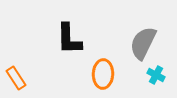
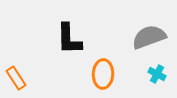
gray semicircle: moved 6 px right, 6 px up; rotated 44 degrees clockwise
cyan cross: moved 1 px right, 1 px up
